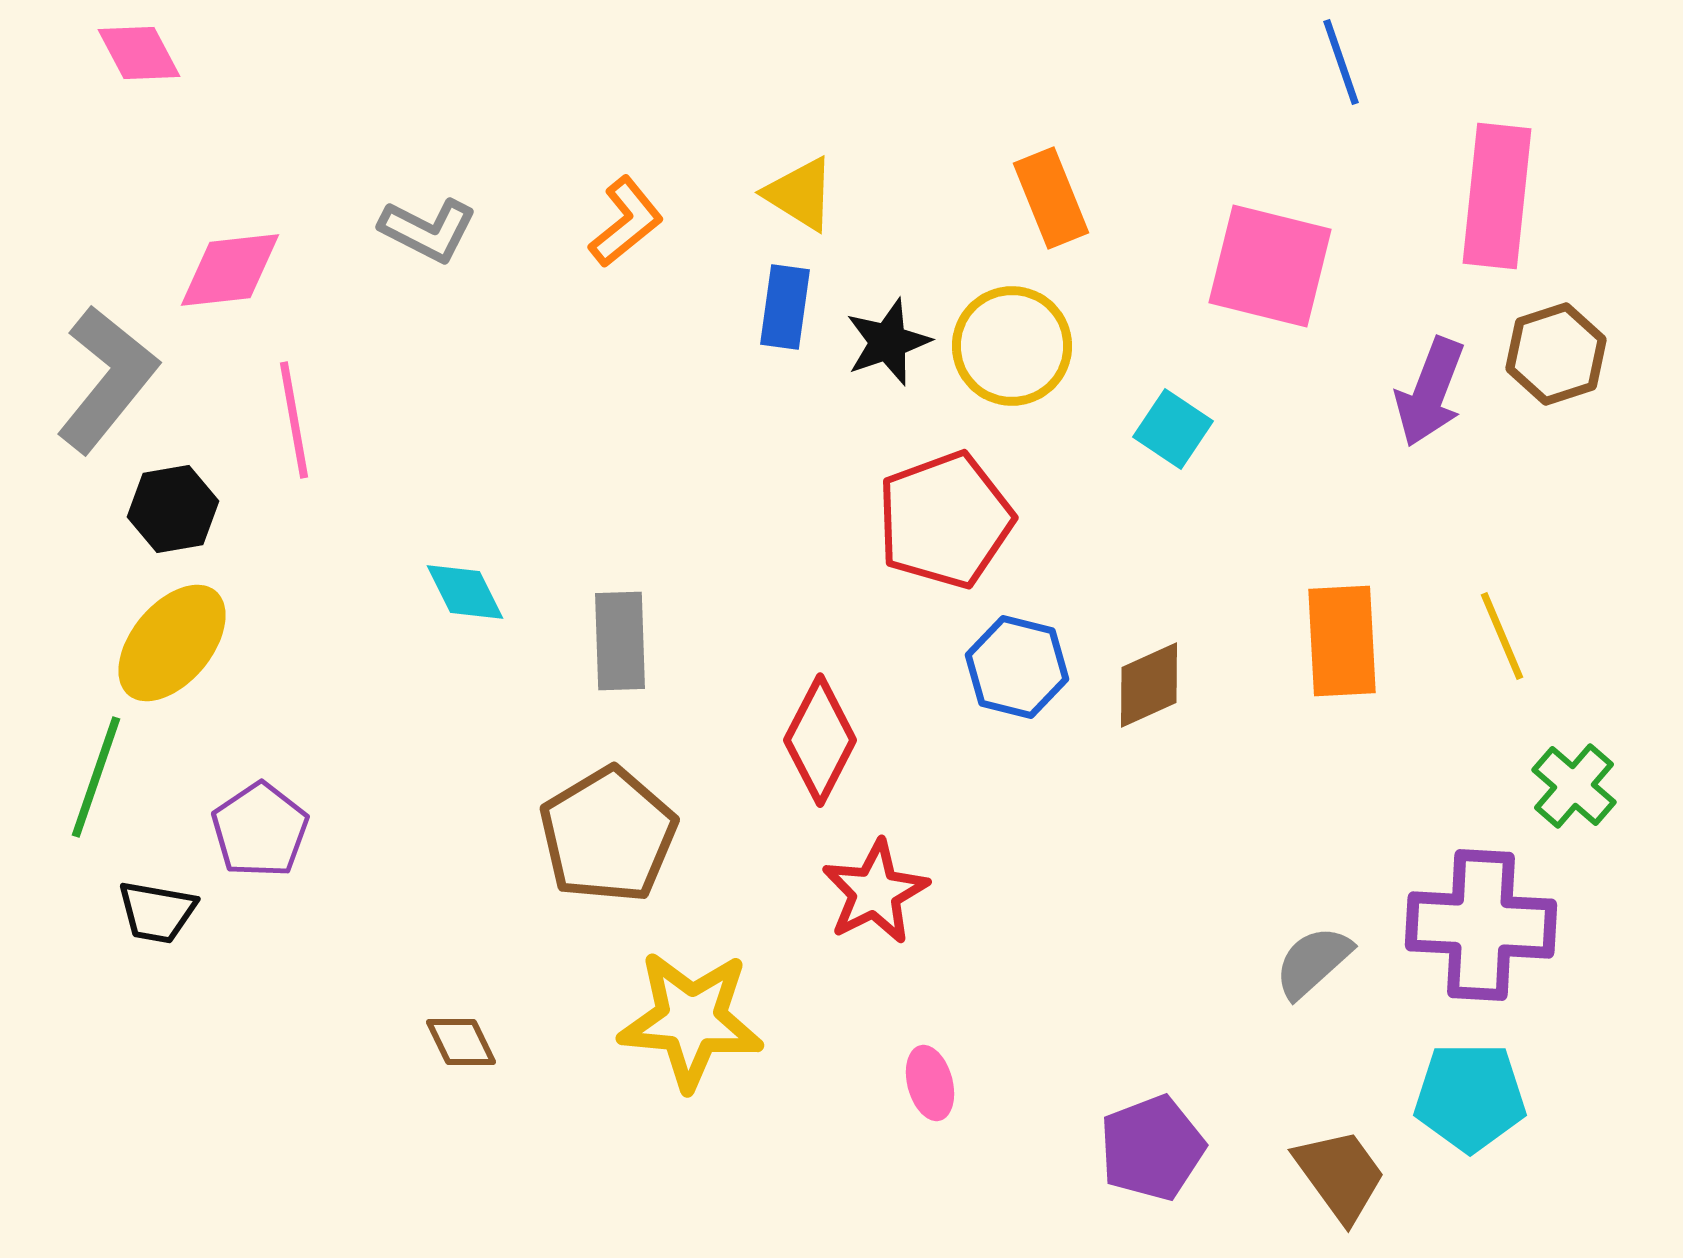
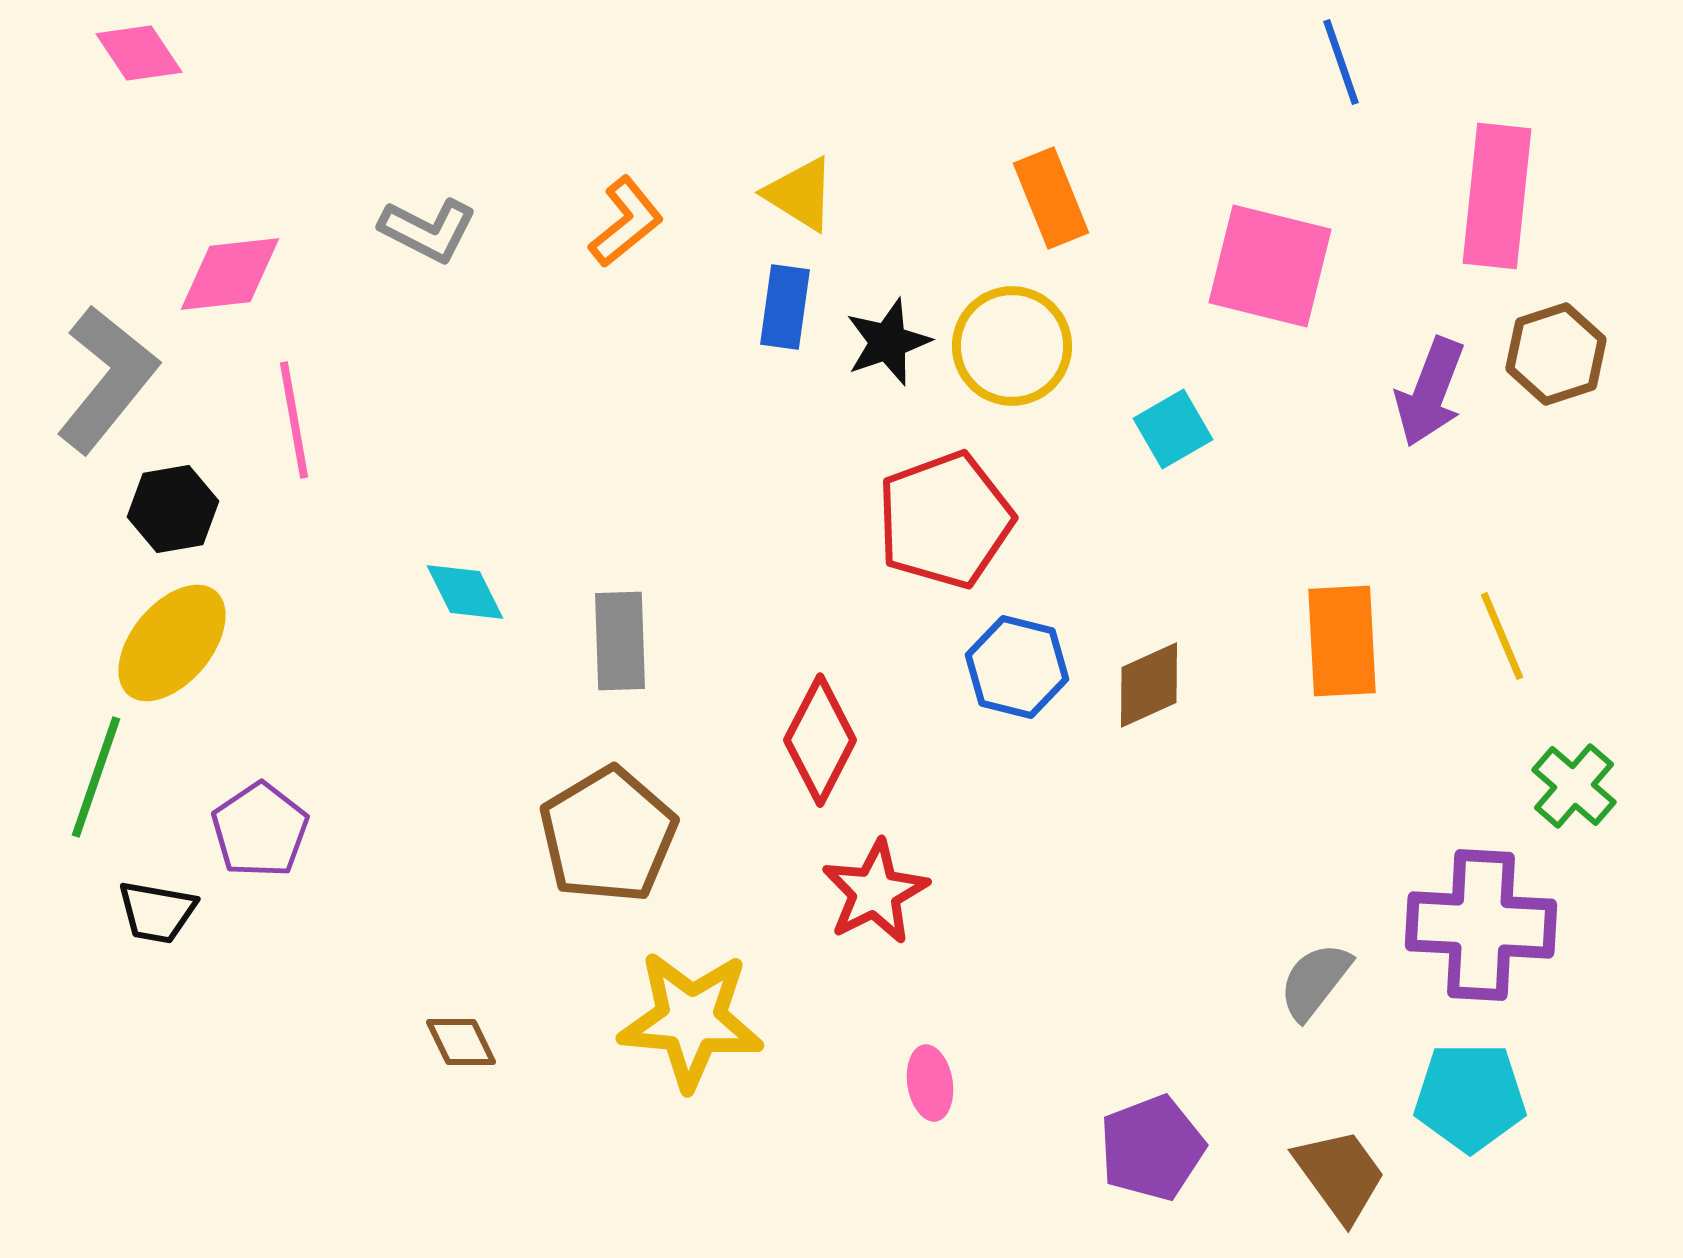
pink diamond at (139, 53): rotated 6 degrees counterclockwise
pink diamond at (230, 270): moved 4 px down
cyan square at (1173, 429): rotated 26 degrees clockwise
gray semicircle at (1313, 962): moved 2 px right, 19 px down; rotated 10 degrees counterclockwise
pink ellipse at (930, 1083): rotated 6 degrees clockwise
